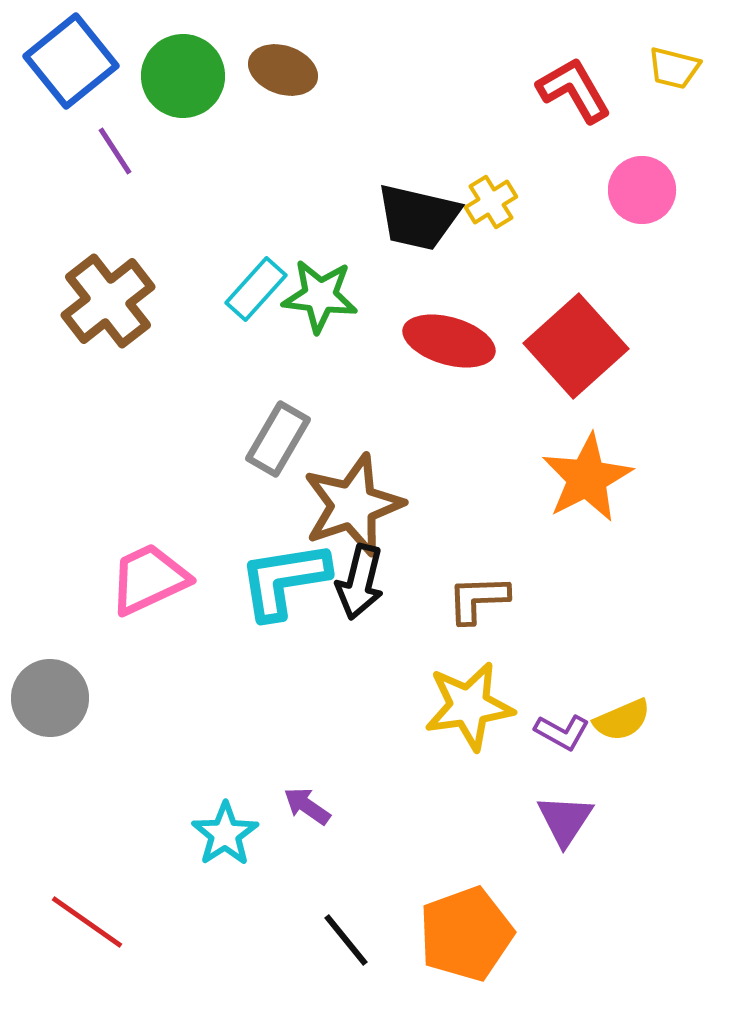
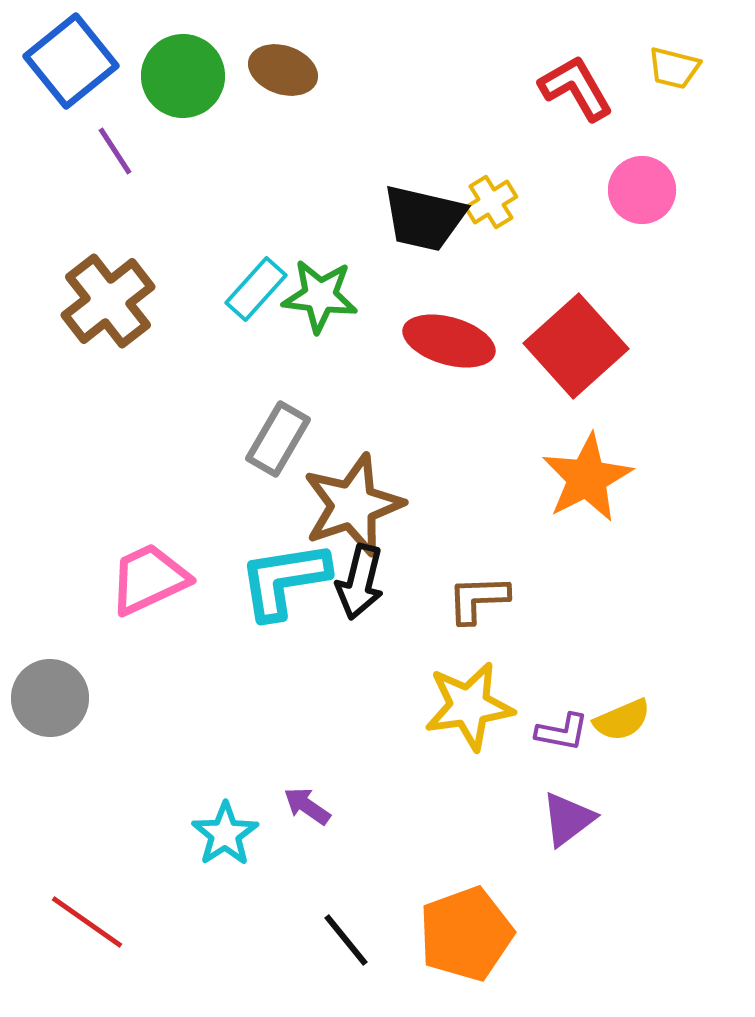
red L-shape: moved 2 px right, 2 px up
black trapezoid: moved 6 px right, 1 px down
purple L-shape: rotated 18 degrees counterclockwise
purple triangle: moved 3 px right, 1 px up; rotated 20 degrees clockwise
